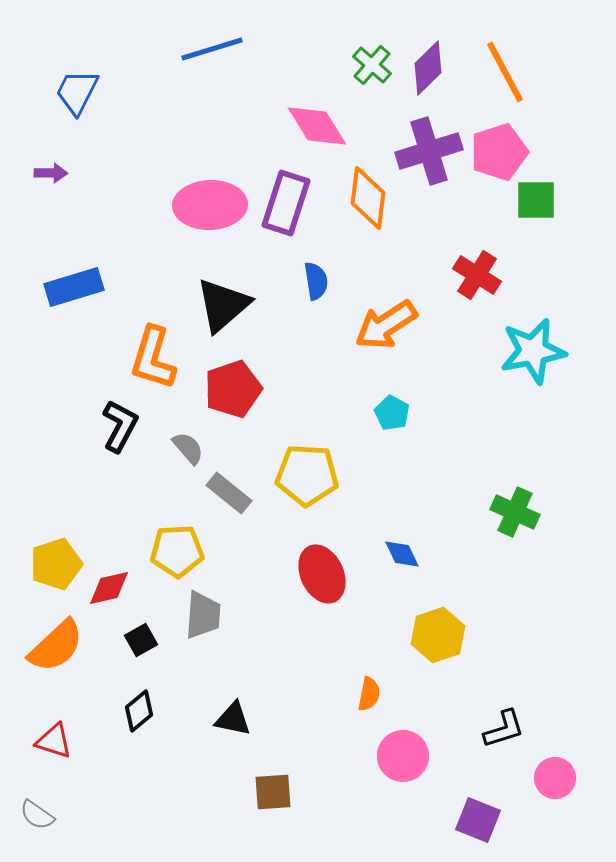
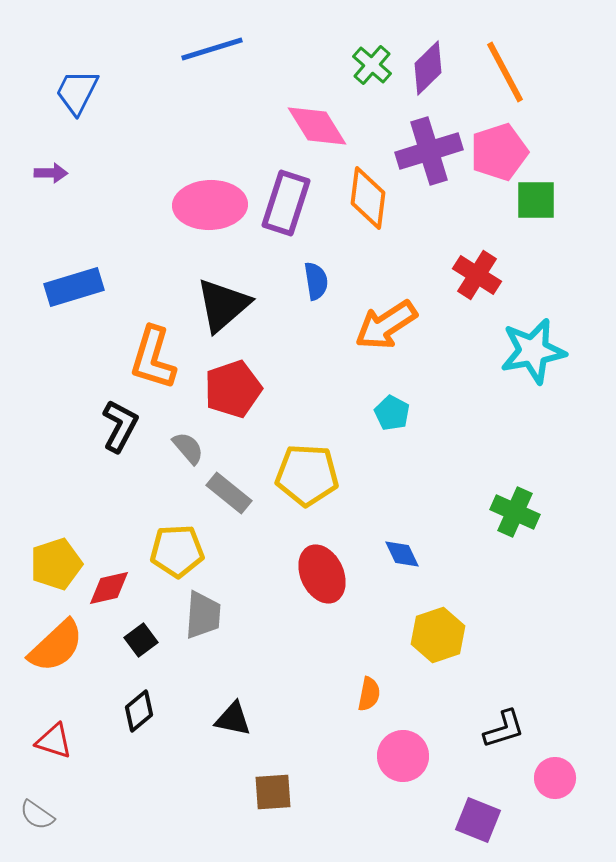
black square at (141, 640): rotated 8 degrees counterclockwise
